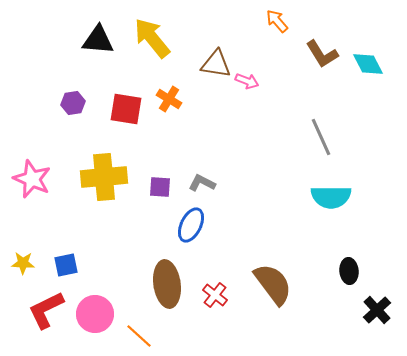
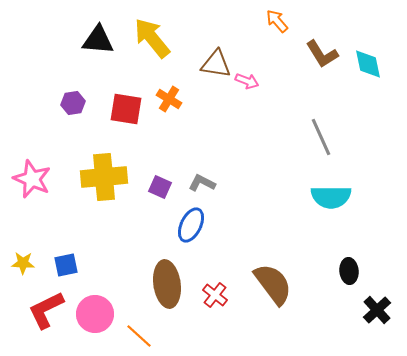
cyan diamond: rotated 16 degrees clockwise
purple square: rotated 20 degrees clockwise
